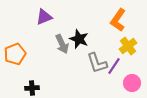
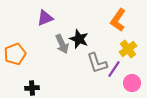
purple triangle: moved 1 px right, 1 px down
yellow cross: moved 3 px down
purple line: moved 3 px down
